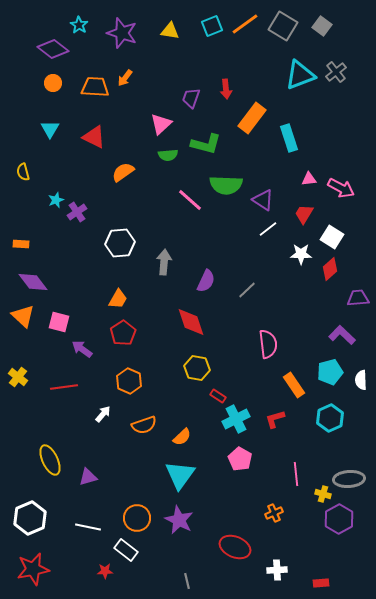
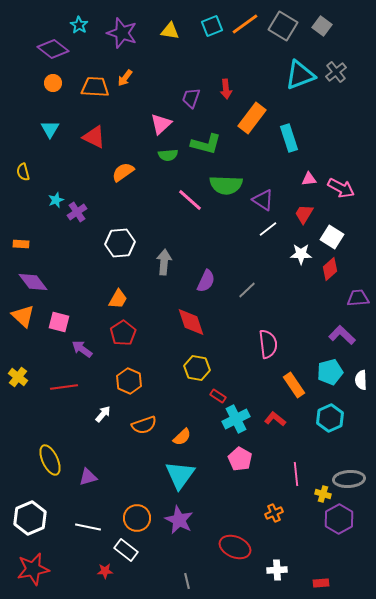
red L-shape at (275, 419): rotated 55 degrees clockwise
